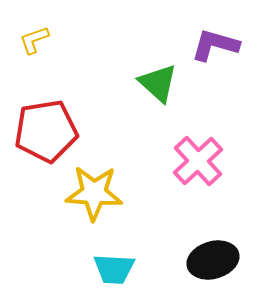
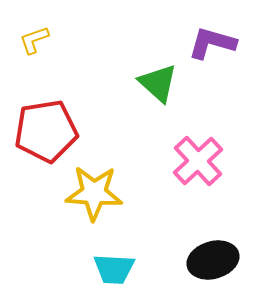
purple L-shape: moved 3 px left, 2 px up
